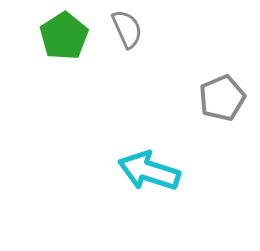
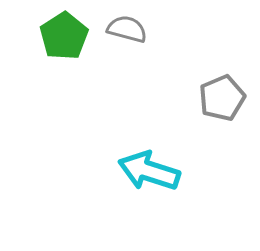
gray semicircle: rotated 51 degrees counterclockwise
